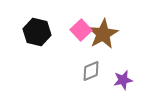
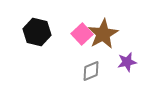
pink square: moved 1 px right, 4 px down
purple star: moved 4 px right, 18 px up
